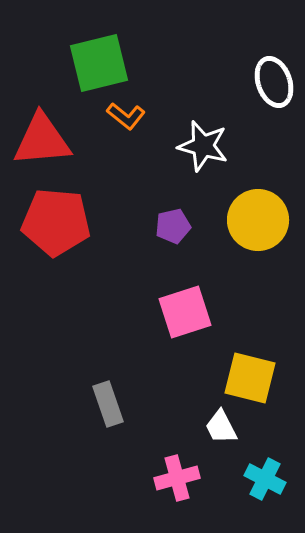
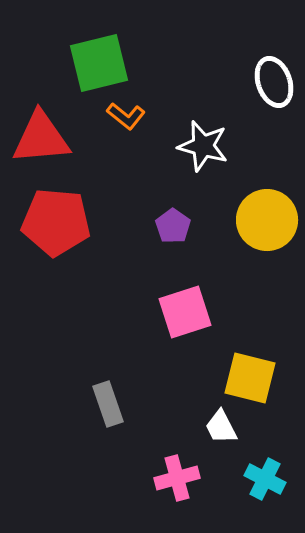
red triangle: moved 1 px left, 2 px up
yellow circle: moved 9 px right
purple pentagon: rotated 24 degrees counterclockwise
